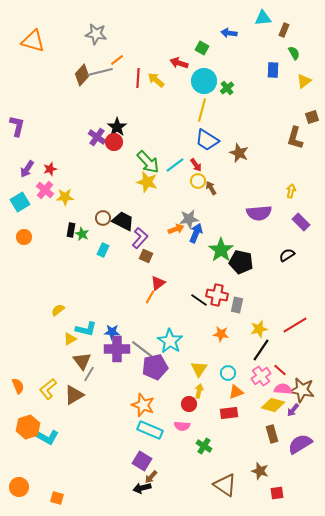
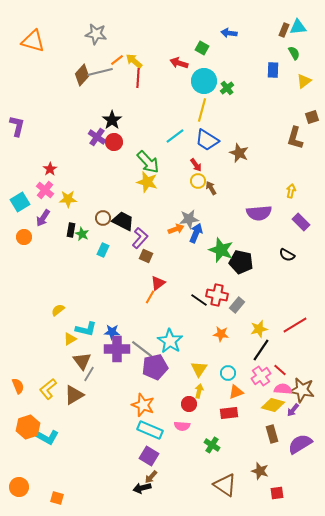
cyan triangle at (263, 18): moved 35 px right, 9 px down
yellow arrow at (156, 80): moved 22 px left, 19 px up
black star at (117, 127): moved 5 px left, 7 px up
cyan line at (175, 165): moved 29 px up
purple arrow at (27, 169): moved 16 px right, 49 px down
red star at (50, 169): rotated 16 degrees counterclockwise
yellow star at (65, 197): moved 3 px right, 2 px down
green star at (221, 250): rotated 15 degrees counterclockwise
black semicircle at (287, 255): rotated 119 degrees counterclockwise
gray rectangle at (237, 305): rotated 28 degrees clockwise
green cross at (204, 446): moved 8 px right, 1 px up
purple square at (142, 461): moved 7 px right, 5 px up
